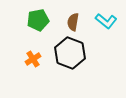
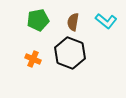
orange cross: rotated 35 degrees counterclockwise
